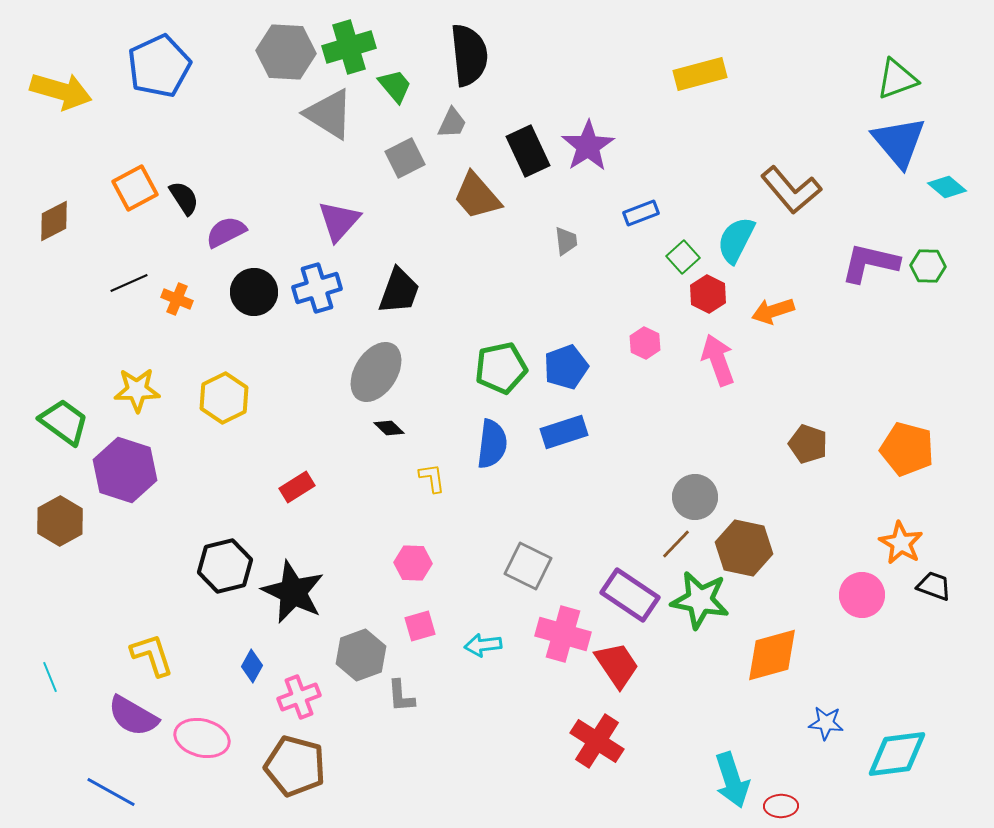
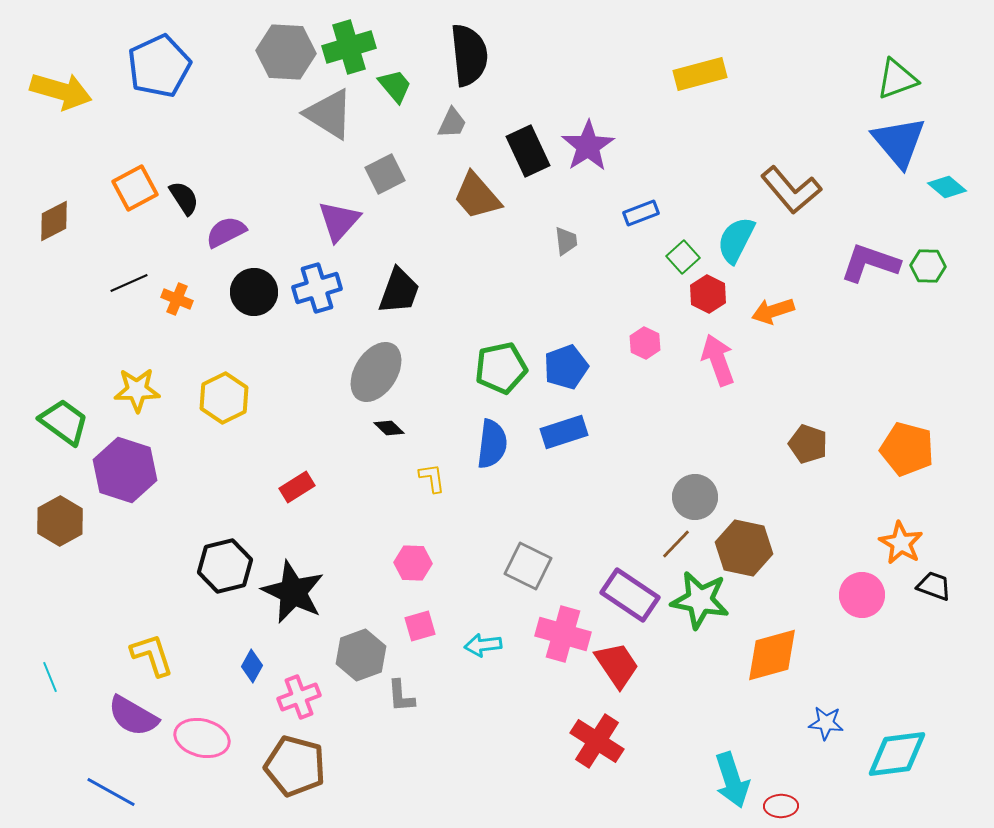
gray square at (405, 158): moved 20 px left, 16 px down
purple L-shape at (870, 263): rotated 6 degrees clockwise
